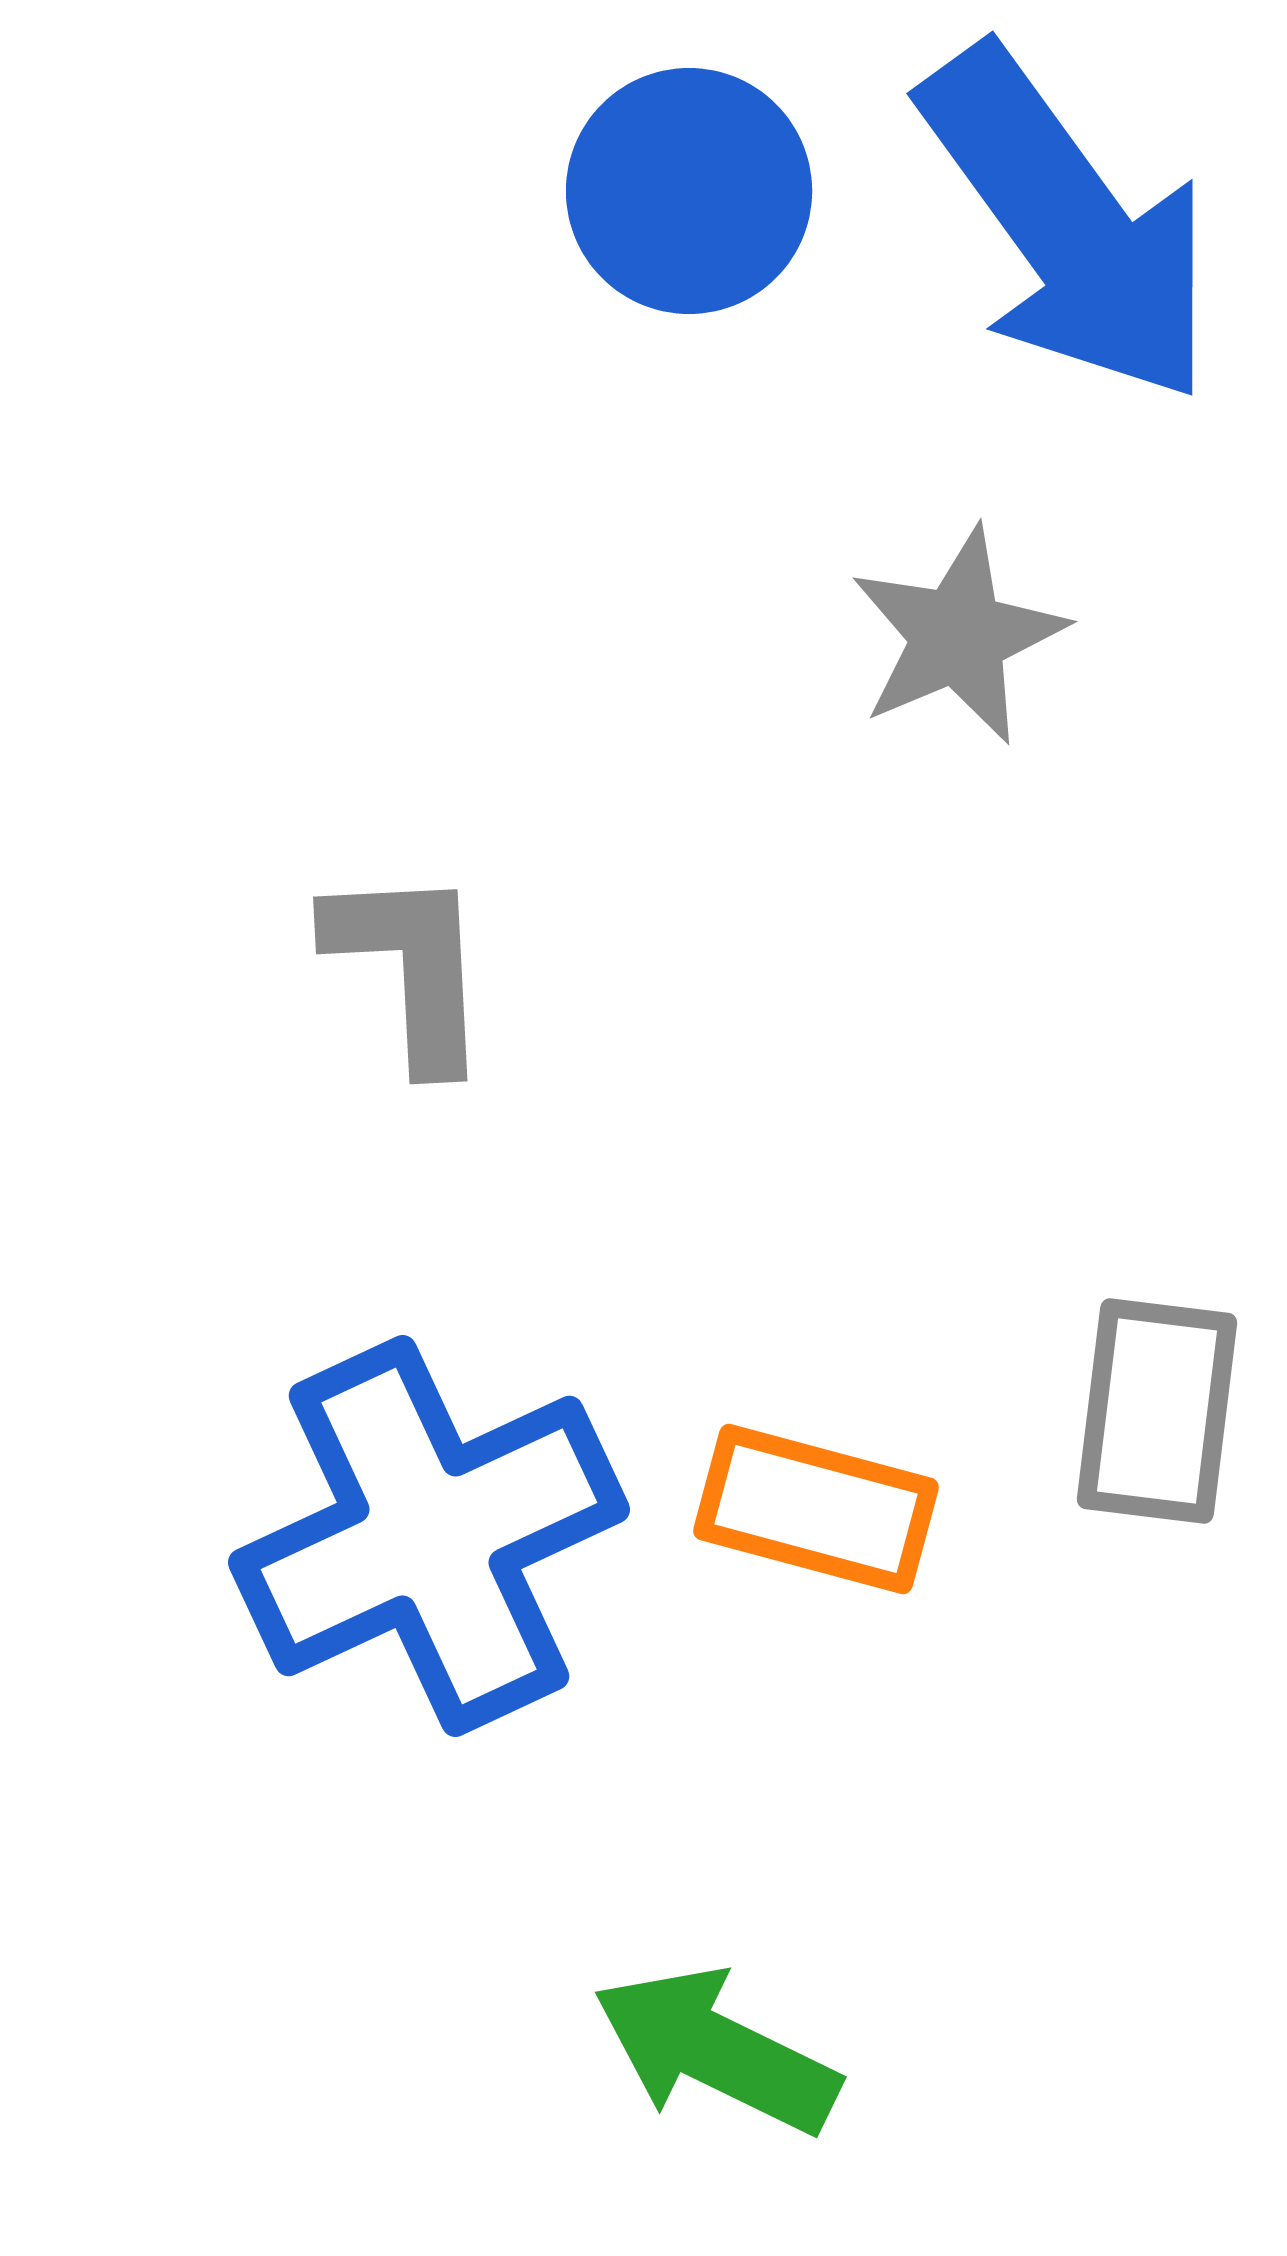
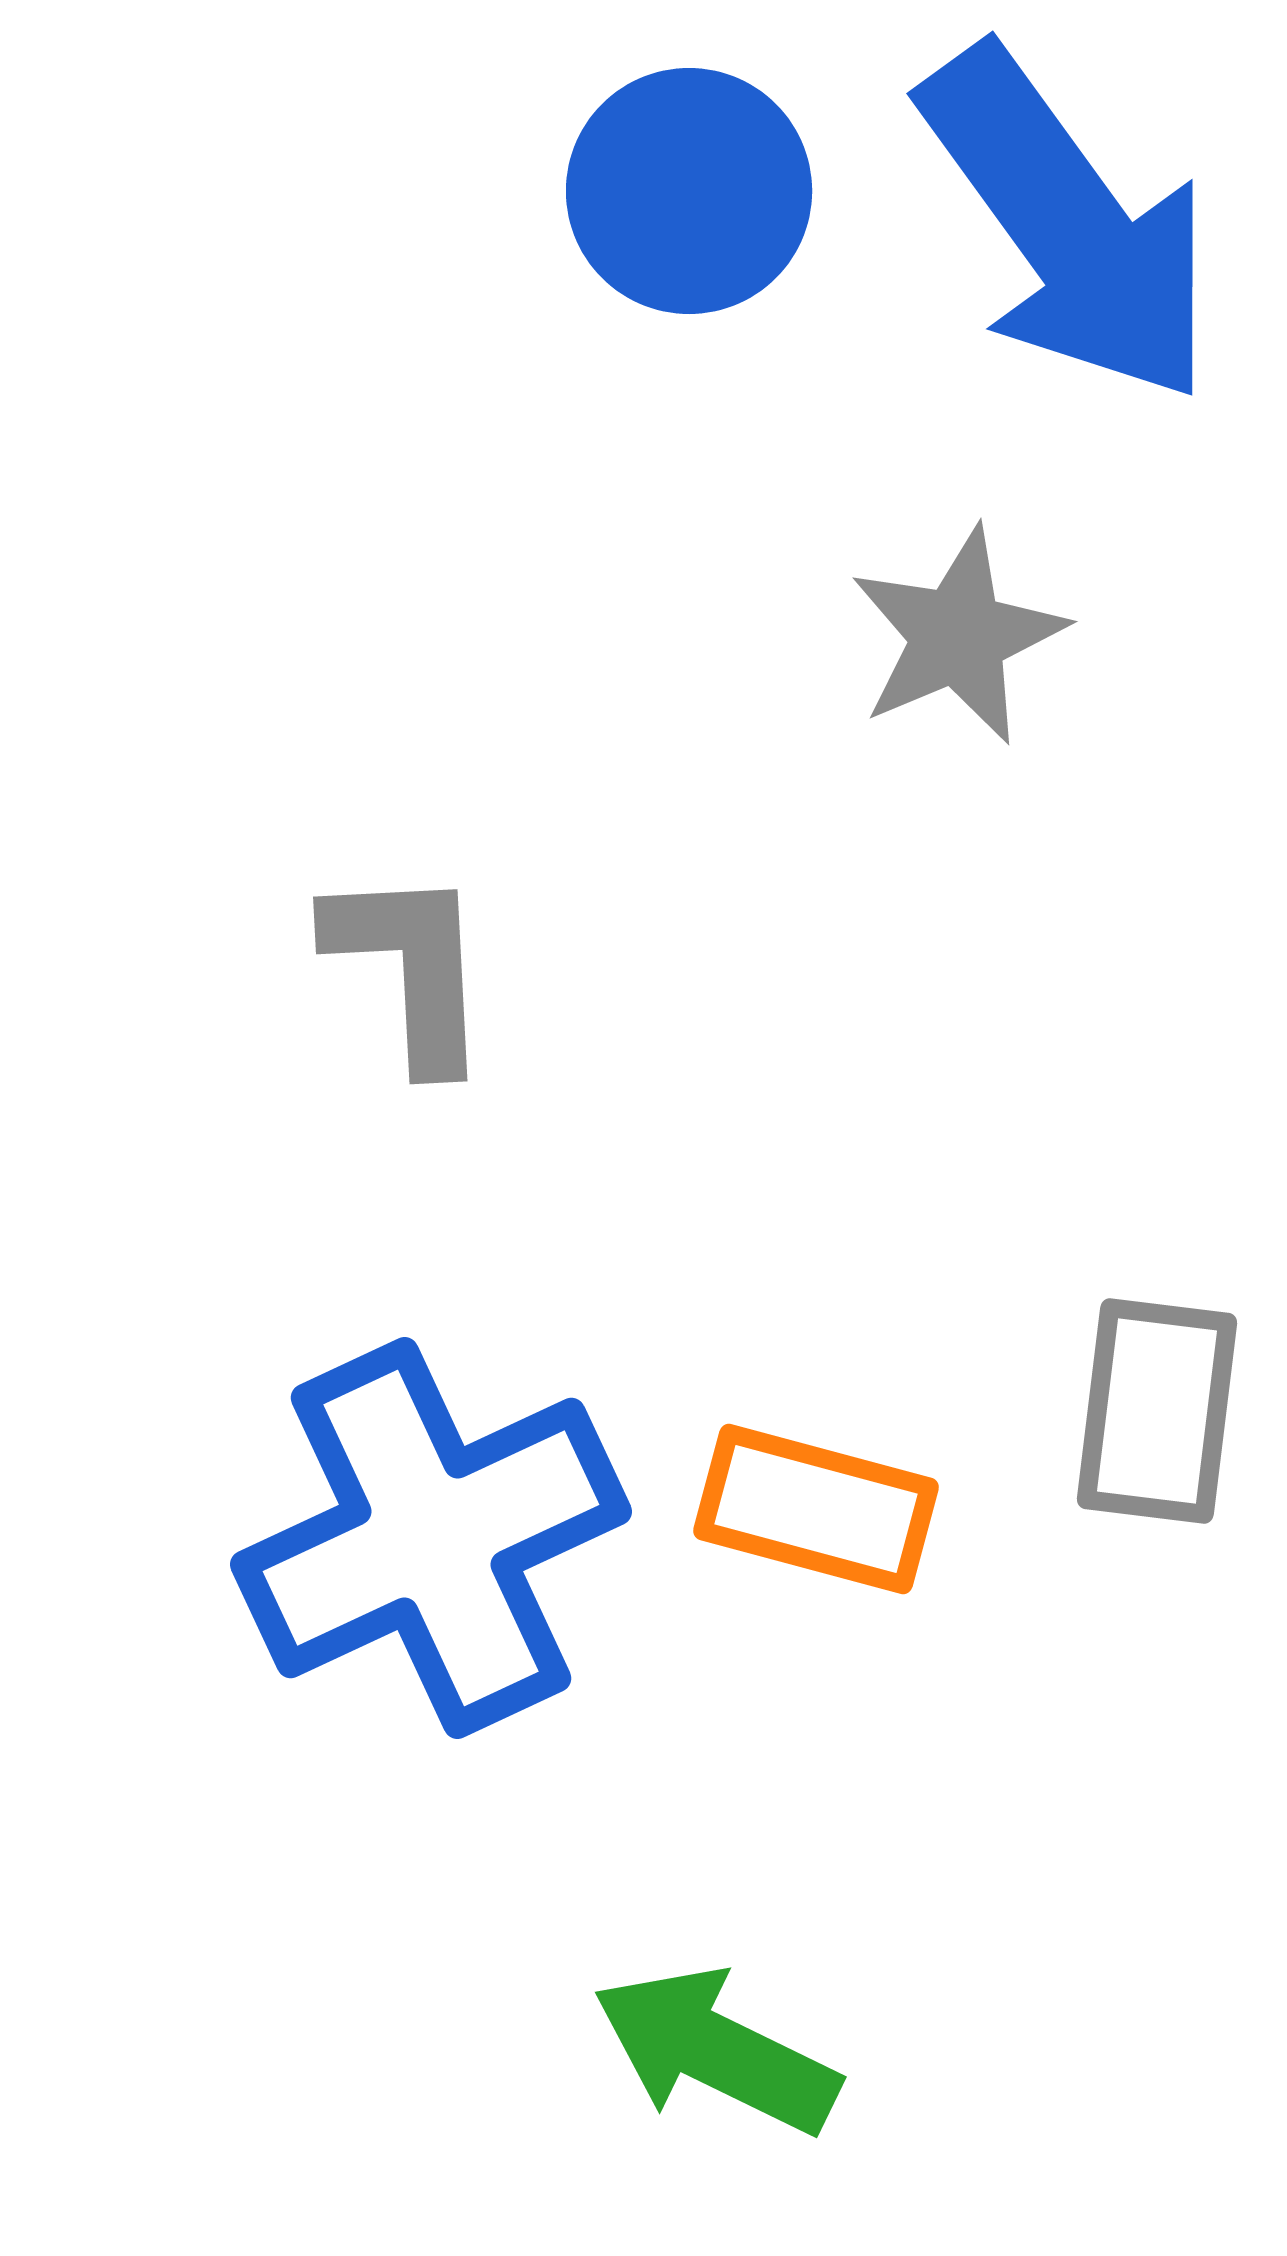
blue cross: moved 2 px right, 2 px down
